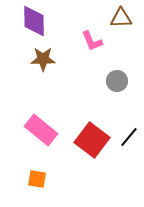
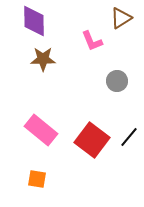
brown triangle: rotated 30 degrees counterclockwise
